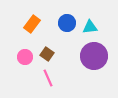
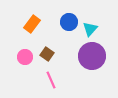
blue circle: moved 2 px right, 1 px up
cyan triangle: moved 2 px down; rotated 42 degrees counterclockwise
purple circle: moved 2 px left
pink line: moved 3 px right, 2 px down
